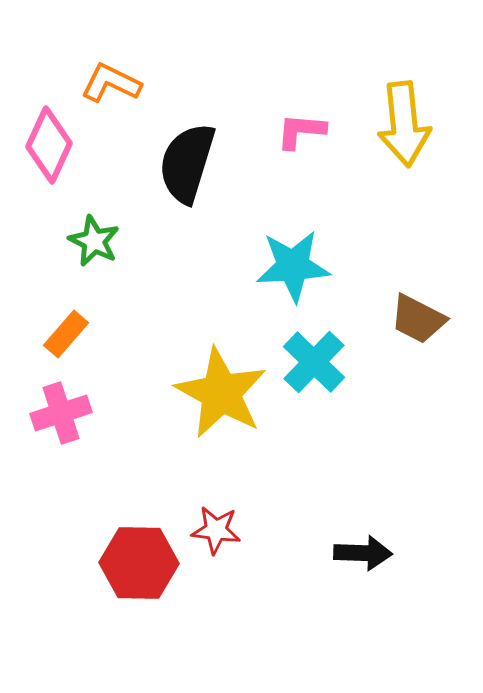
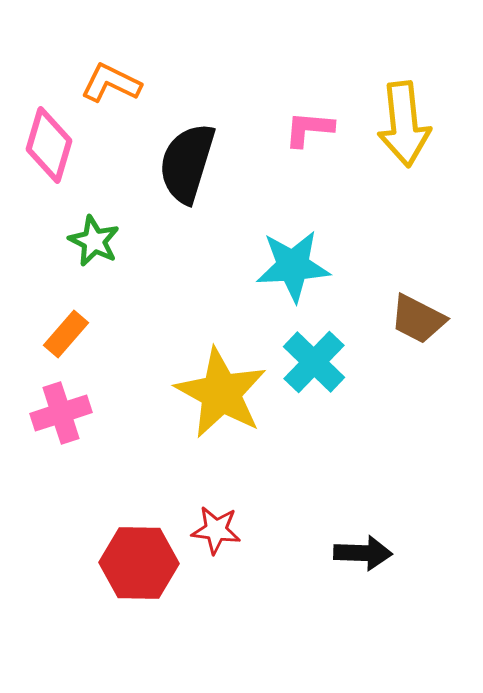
pink L-shape: moved 8 px right, 2 px up
pink diamond: rotated 8 degrees counterclockwise
